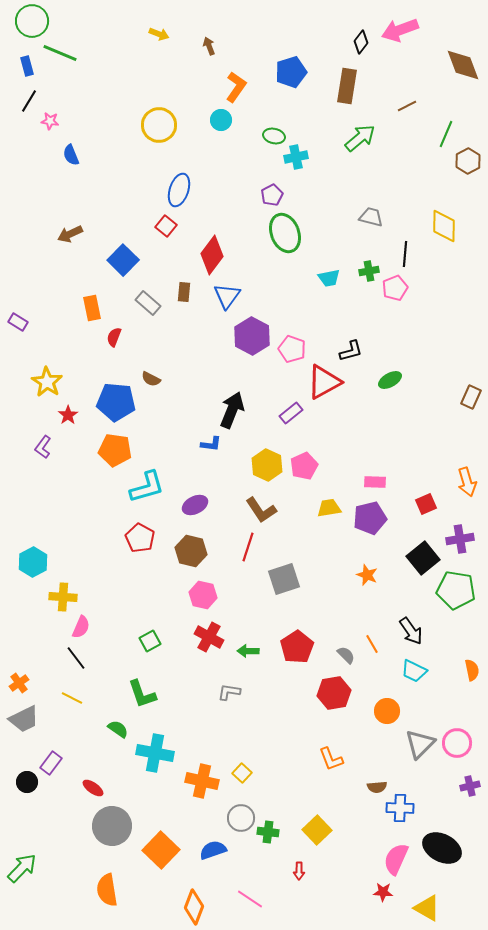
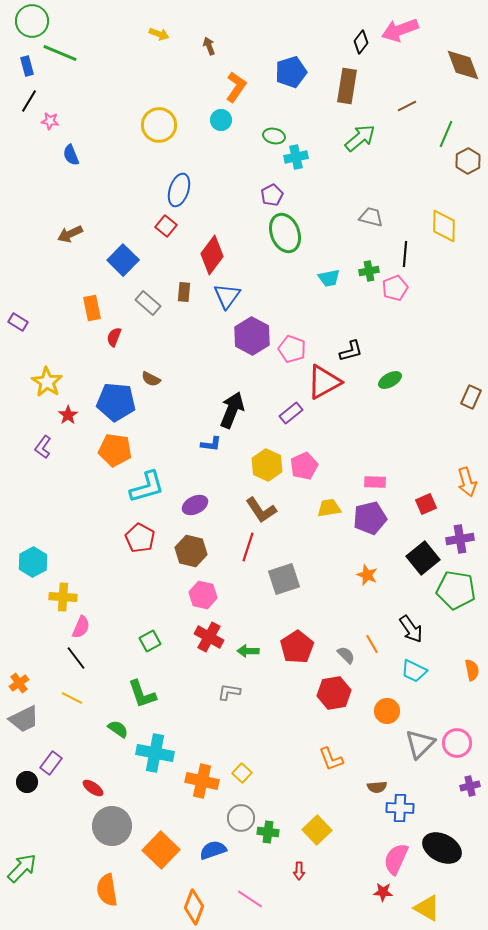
black arrow at (411, 631): moved 2 px up
